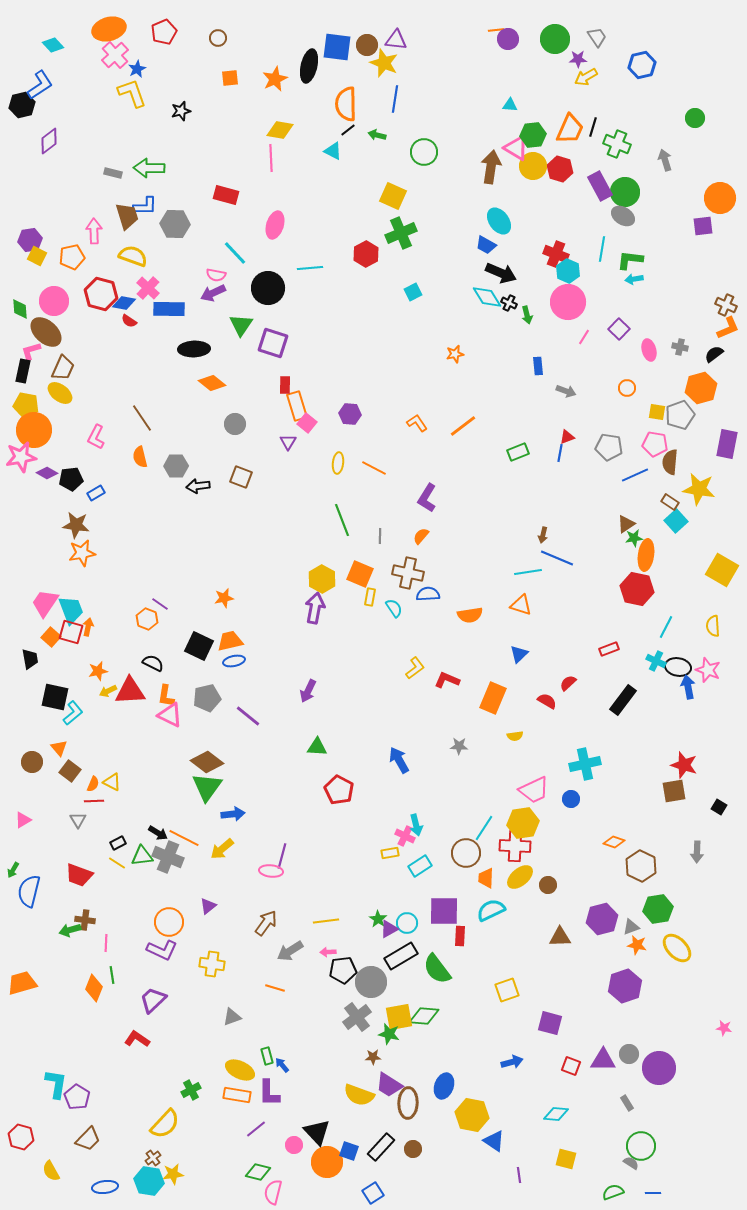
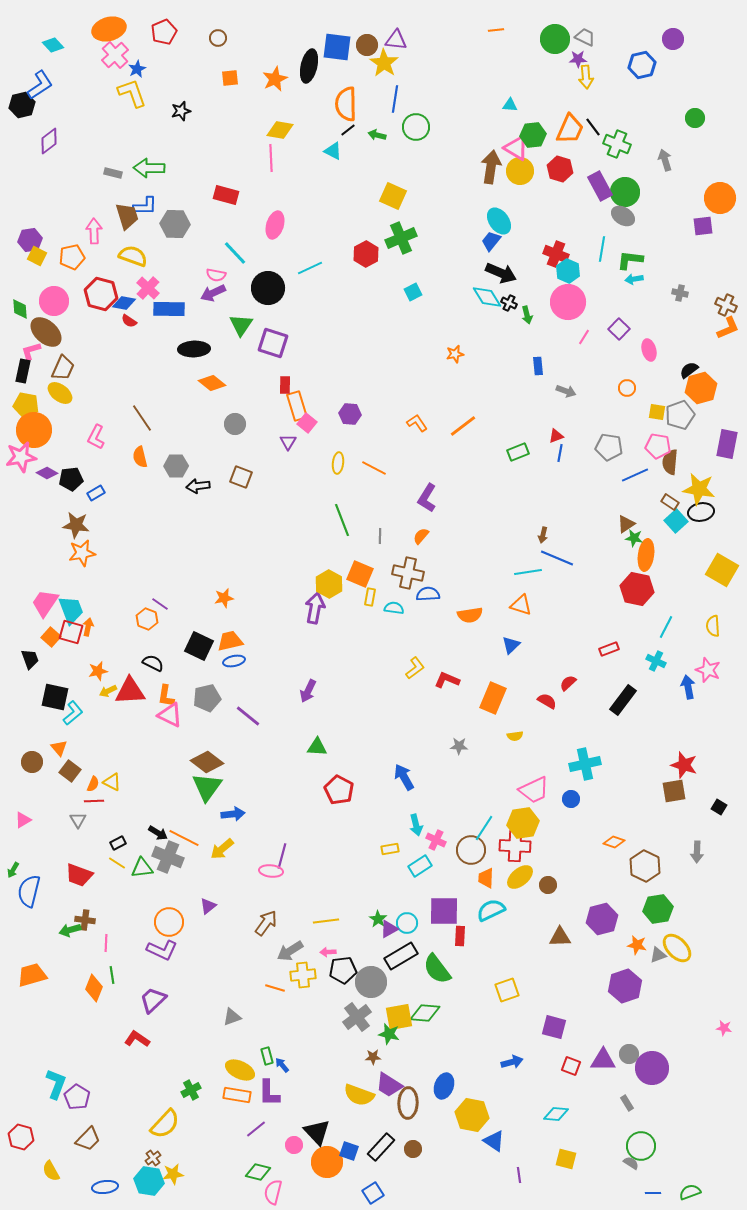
gray trapezoid at (597, 37): moved 12 px left; rotated 30 degrees counterclockwise
purple circle at (508, 39): moved 165 px right
yellow star at (384, 63): rotated 12 degrees clockwise
yellow arrow at (586, 77): rotated 65 degrees counterclockwise
black line at (593, 127): rotated 54 degrees counterclockwise
green circle at (424, 152): moved 8 px left, 25 px up
yellow circle at (533, 166): moved 13 px left, 5 px down
green cross at (401, 233): moved 5 px down
blue trapezoid at (486, 245): moved 5 px right, 4 px up; rotated 100 degrees clockwise
cyan line at (310, 268): rotated 20 degrees counterclockwise
gray cross at (680, 347): moved 54 px up
black semicircle at (714, 354): moved 25 px left, 16 px down
red triangle at (567, 437): moved 11 px left, 1 px up
pink pentagon at (655, 444): moved 3 px right, 2 px down
green star at (634, 538): rotated 18 degrees clockwise
yellow hexagon at (322, 579): moved 7 px right, 5 px down
cyan semicircle at (394, 608): rotated 48 degrees counterclockwise
blue triangle at (519, 654): moved 8 px left, 9 px up
black trapezoid at (30, 659): rotated 10 degrees counterclockwise
black ellipse at (678, 667): moved 23 px right, 155 px up; rotated 20 degrees counterclockwise
blue arrow at (399, 760): moved 5 px right, 17 px down
pink cross at (405, 836): moved 31 px right, 4 px down
yellow rectangle at (390, 853): moved 4 px up
brown circle at (466, 853): moved 5 px right, 3 px up
green triangle at (142, 856): moved 12 px down
brown hexagon at (641, 866): moved 4 px right
gray triangle at (631, 927): moved 27 px right, 28 px down
yellow cross at (212, 964): moved 91 px right, 11 px down; rotated 15 degrees counterclockwise
orange trapezoid at (22, 983): moved 10 px right, 8 px up
green diamond at (424, 1016): moved 1 px right, 3 px up
purple square at (550, 1023): moved 4 px right, 4 px down
purple circle at (659, 1068): moved 7 px left
cyan L-shape at (56, 1084): rotated 12 degrees clockwise
green semicircle at (613, 1192): moved 77 px right
